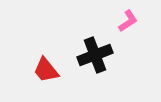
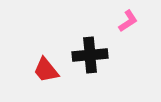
black cross: moved 5 px left; rotated 16 degrees clockwise
